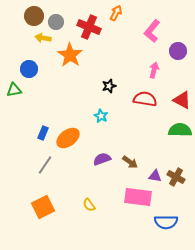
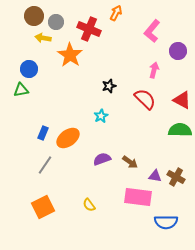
red cross: moved 2 px down
green triangle: moved 7 px right
red semicircle: rotated 35 degrees clockwise
cyan star: rotated 16 degrees clockwise
